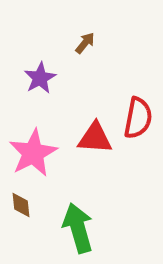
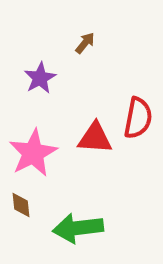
green arrow: rotated 81 degrees counterclockwise
